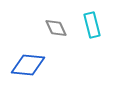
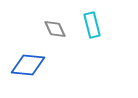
gray diamond: moved 1 px left, 1 px down
